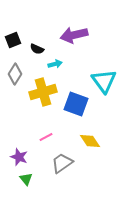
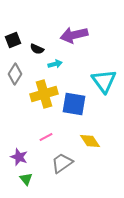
yellow cross: moved 1 px right, 2 px down
blue square: moved 2 px left; rotated 10 degrees counterclockwise
